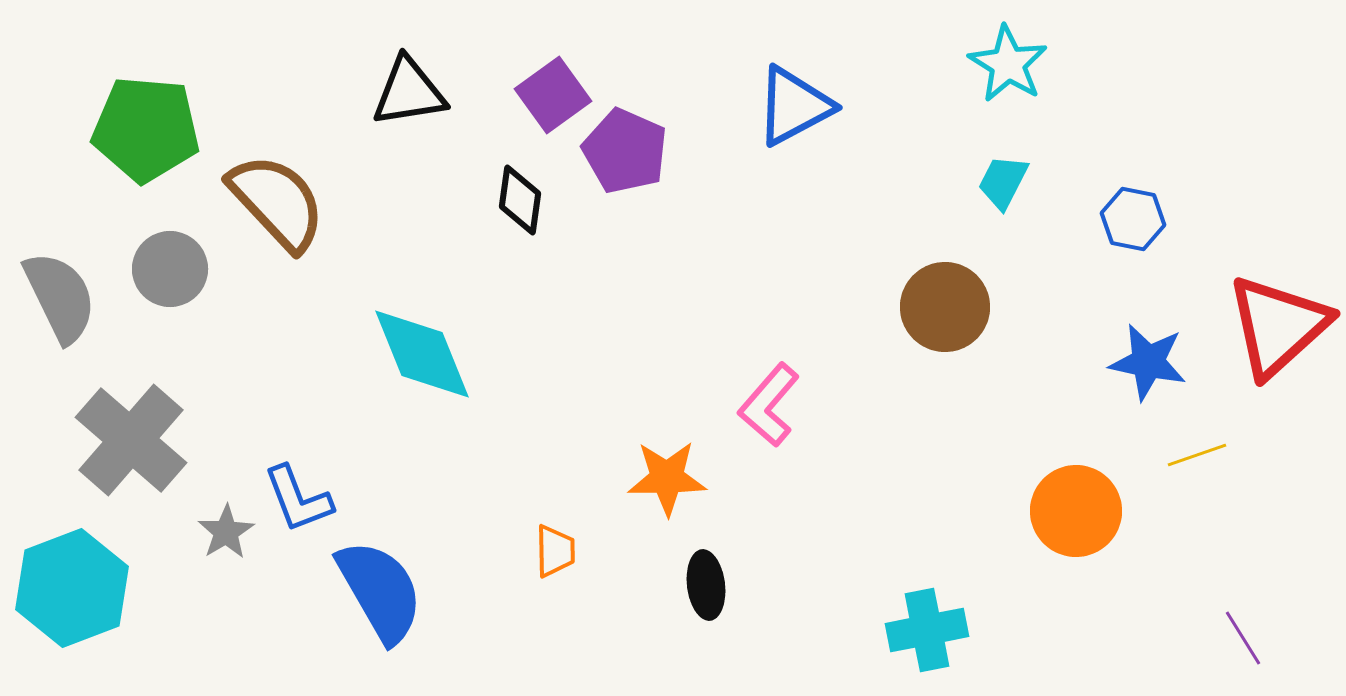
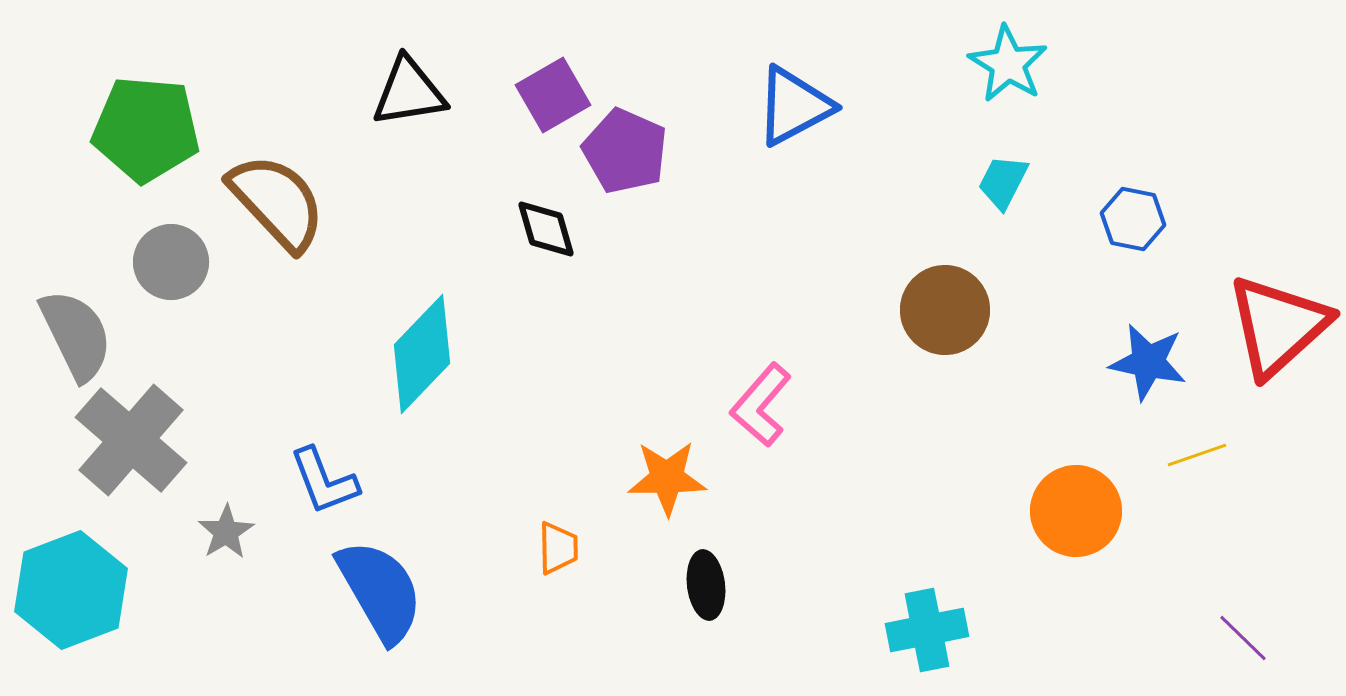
purple square: rotated 6 degrees clockwise
black diamond: moved 26 px right, 29 px down; rotated 24 degrees counterclockwise
gray circle: moved 1 px right, 7 px up
gray semicircle: moved 16 px right, 38 px down
brown circle: moved 3 px down
cyan diamond: rotated 66 degrees clockwise
pink L-shape: moved 8 px left
blue L-shape: moved 26 px right, 18 px up
orange trapezoid: moved 3 px right, 3 px up
cyan hexagon: moved 1 px left, 2 px down
purple line: rotated 14 degrees counterclockwise
